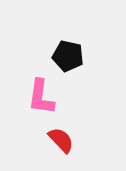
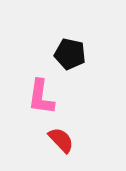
black pentagon: moved 2 px right, 2 px up
